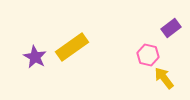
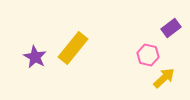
yellow rectangle: moved 1 px right, 1 px down; rotated 16 degrees counterclockwise
yellow arrow: rotated 85 degrees clockwise
